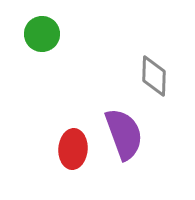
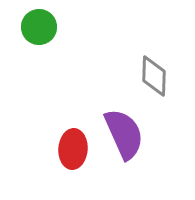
green circle: moved 3 px left, 7 px up
purple semicircle: rotated 4 degrees counterclockwise
